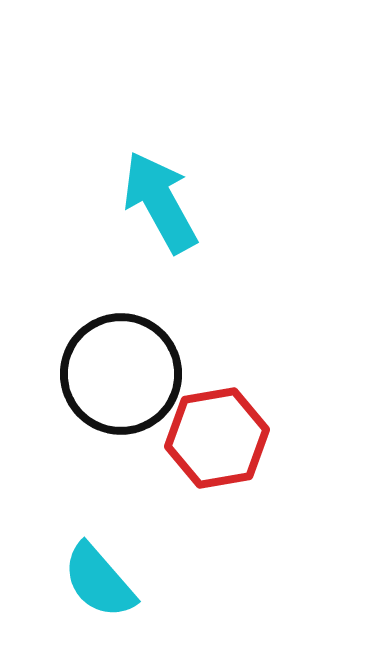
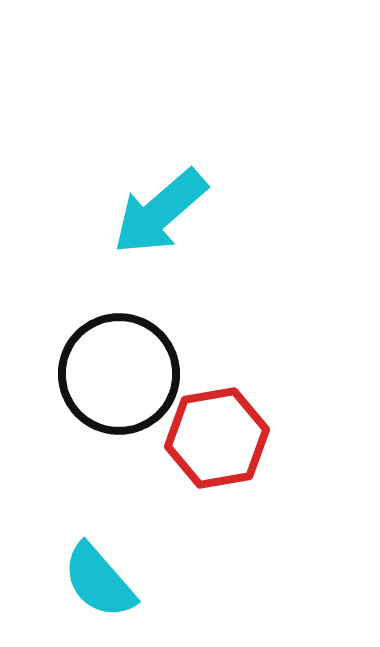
cyan arrow: moved 10 px down; rotated 102 degrees counterclockwise
black circle: moved 2 px left
